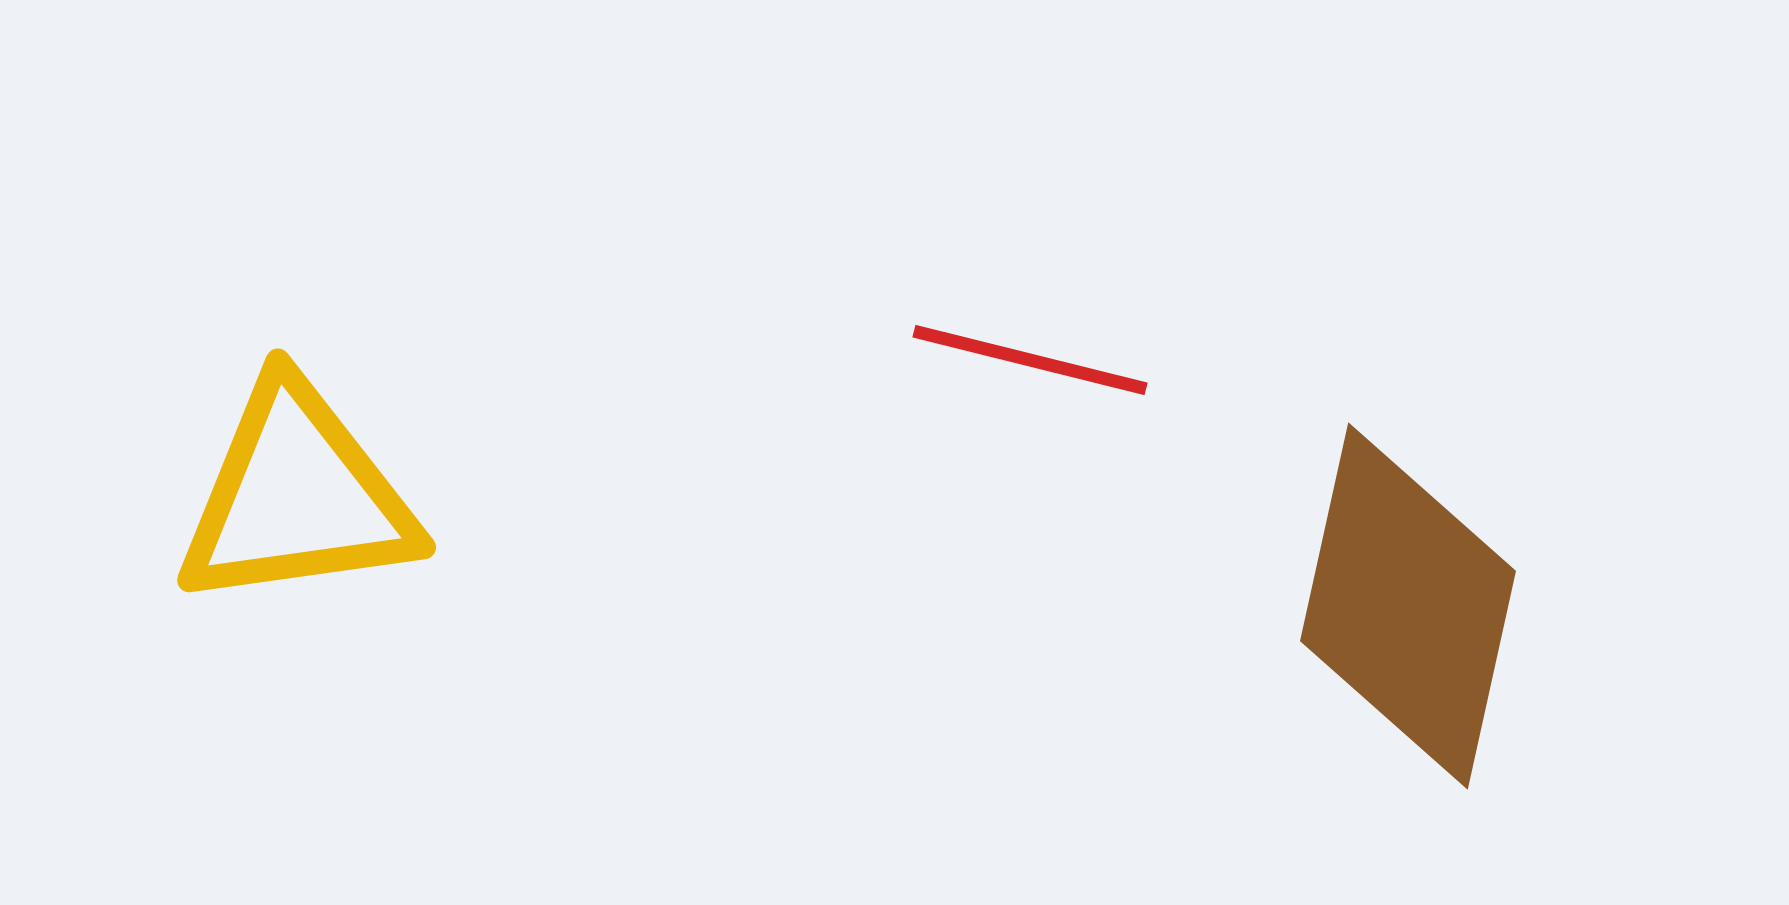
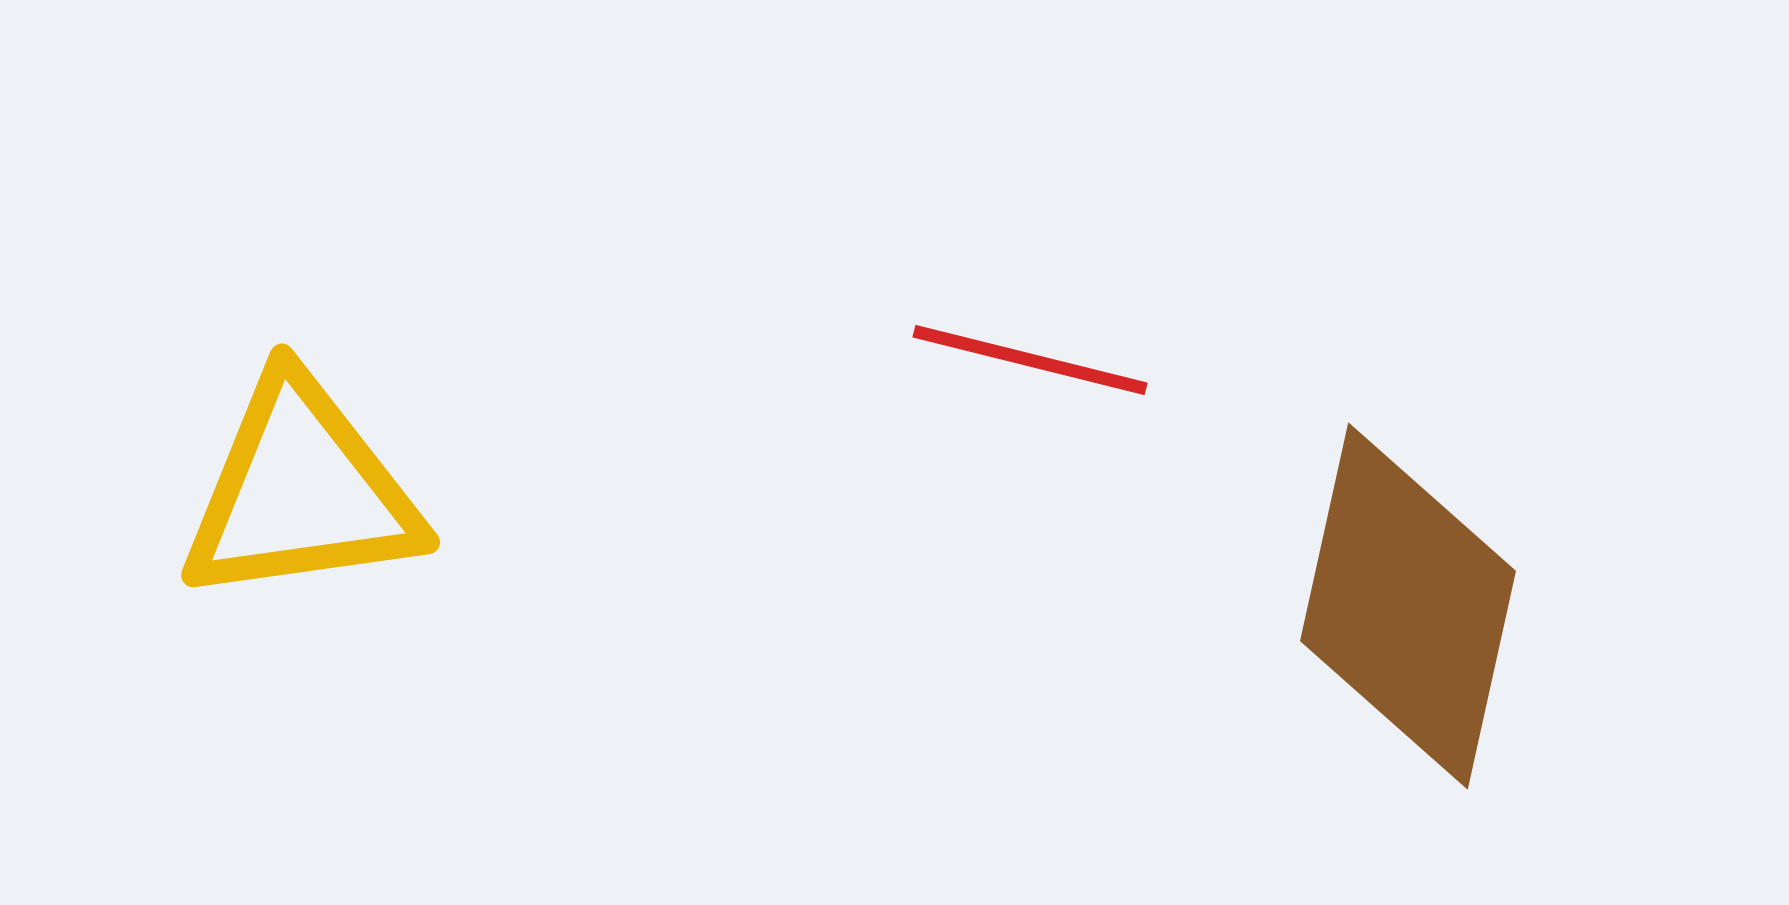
yellow triangle: moved 4 px right, 5 px up
